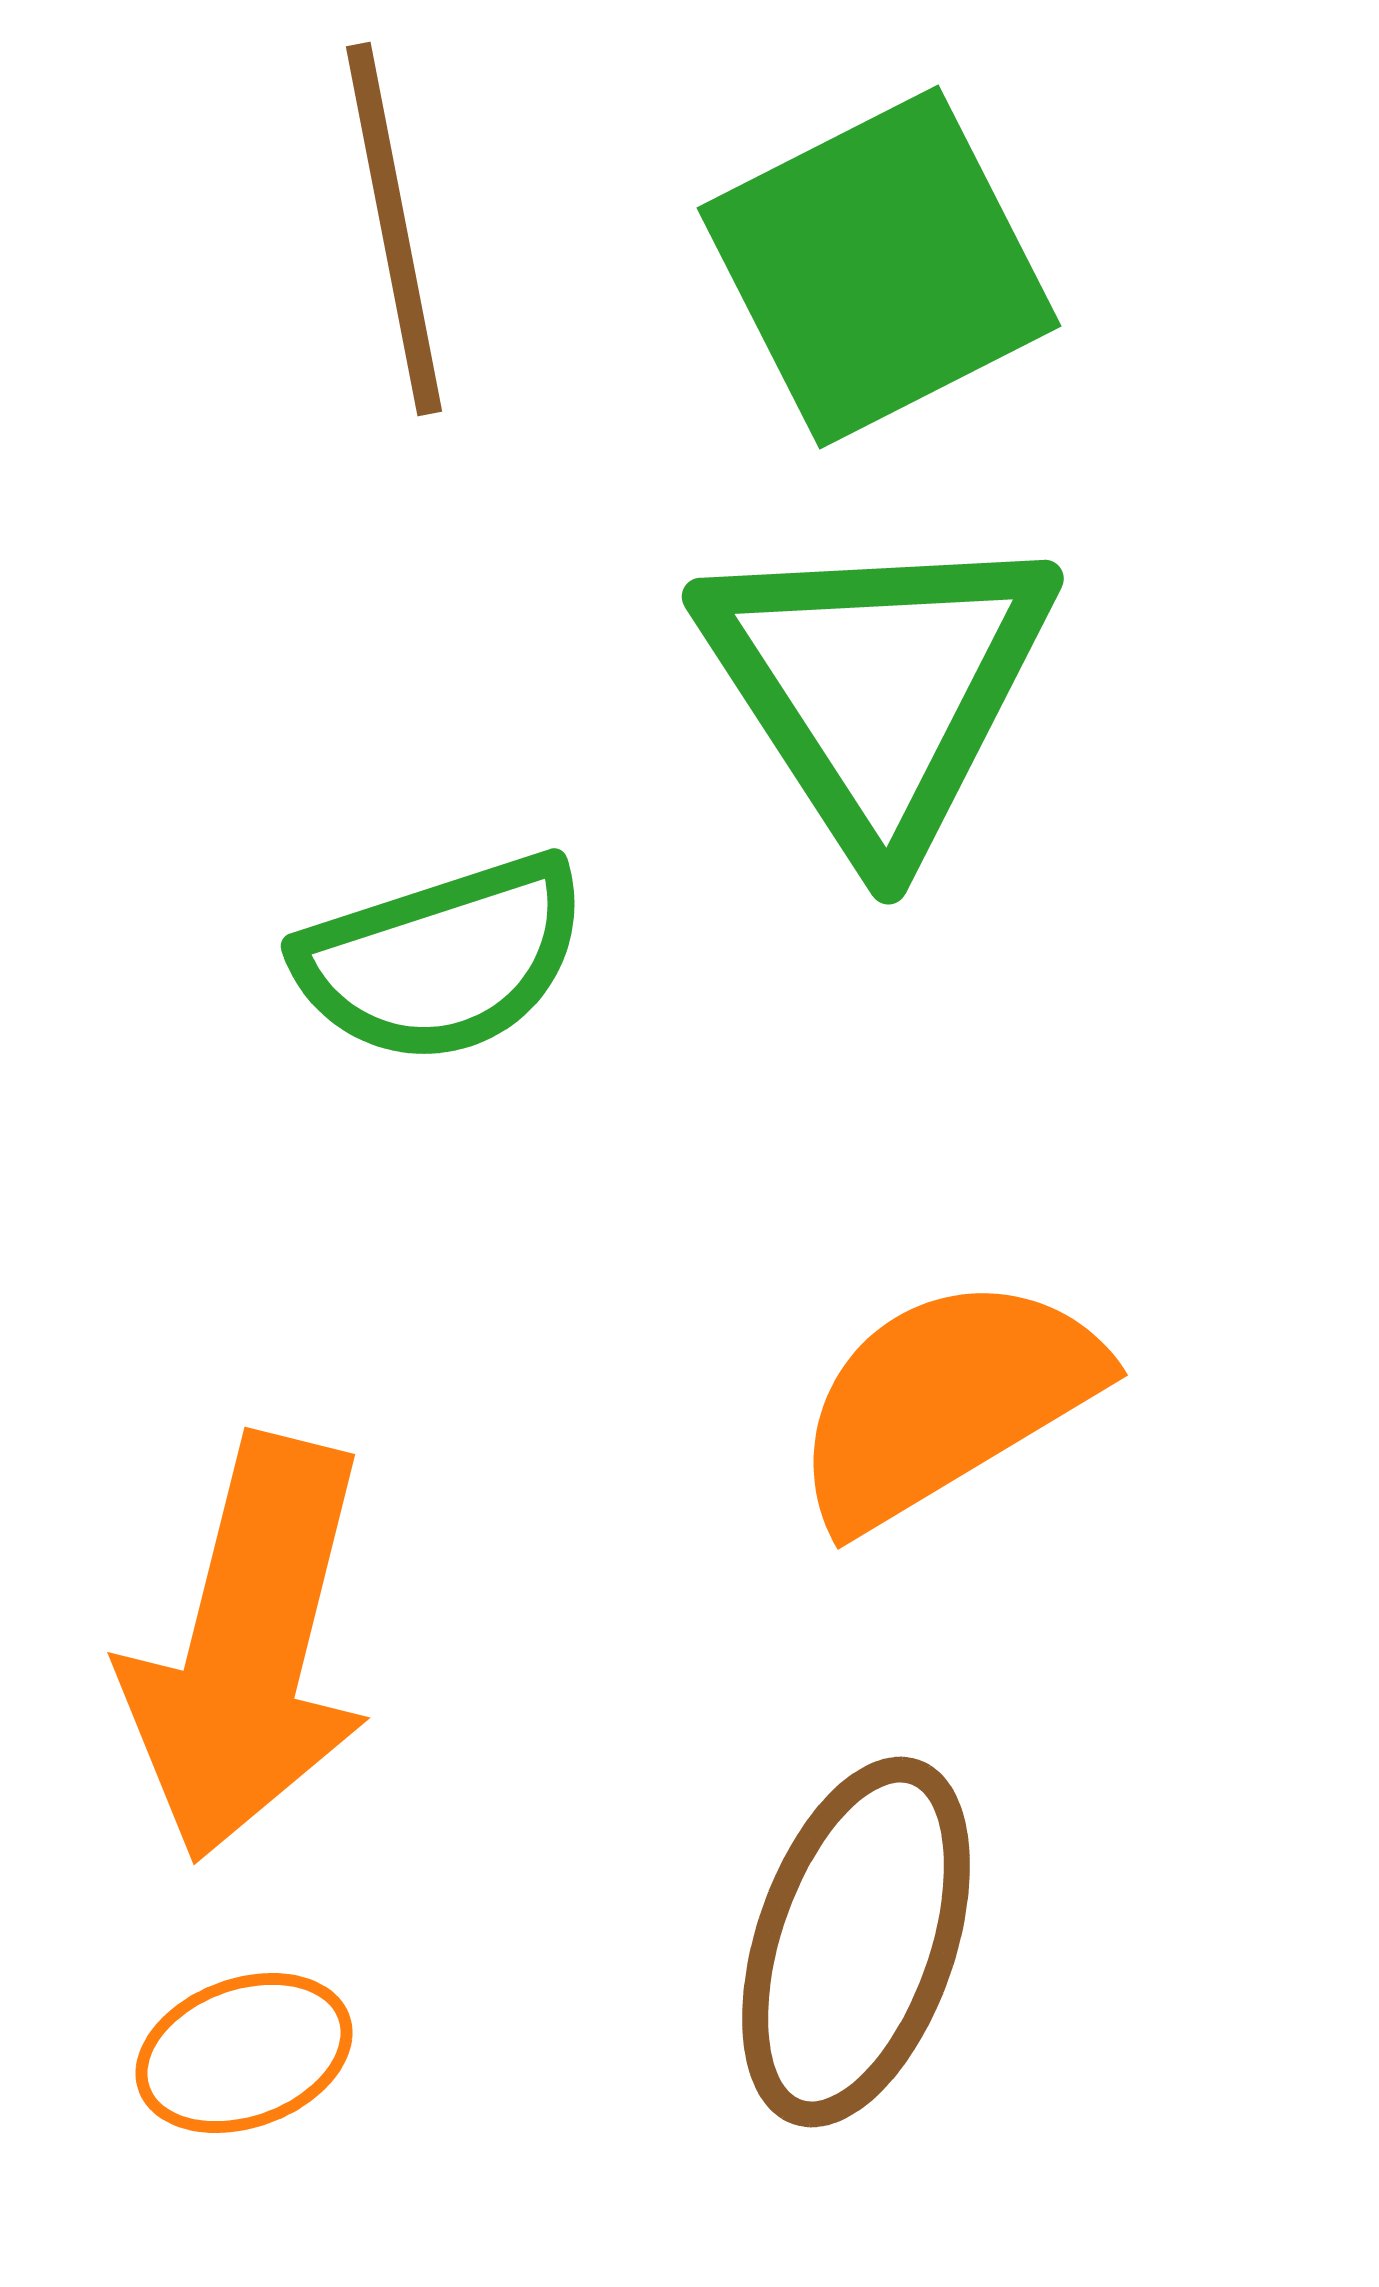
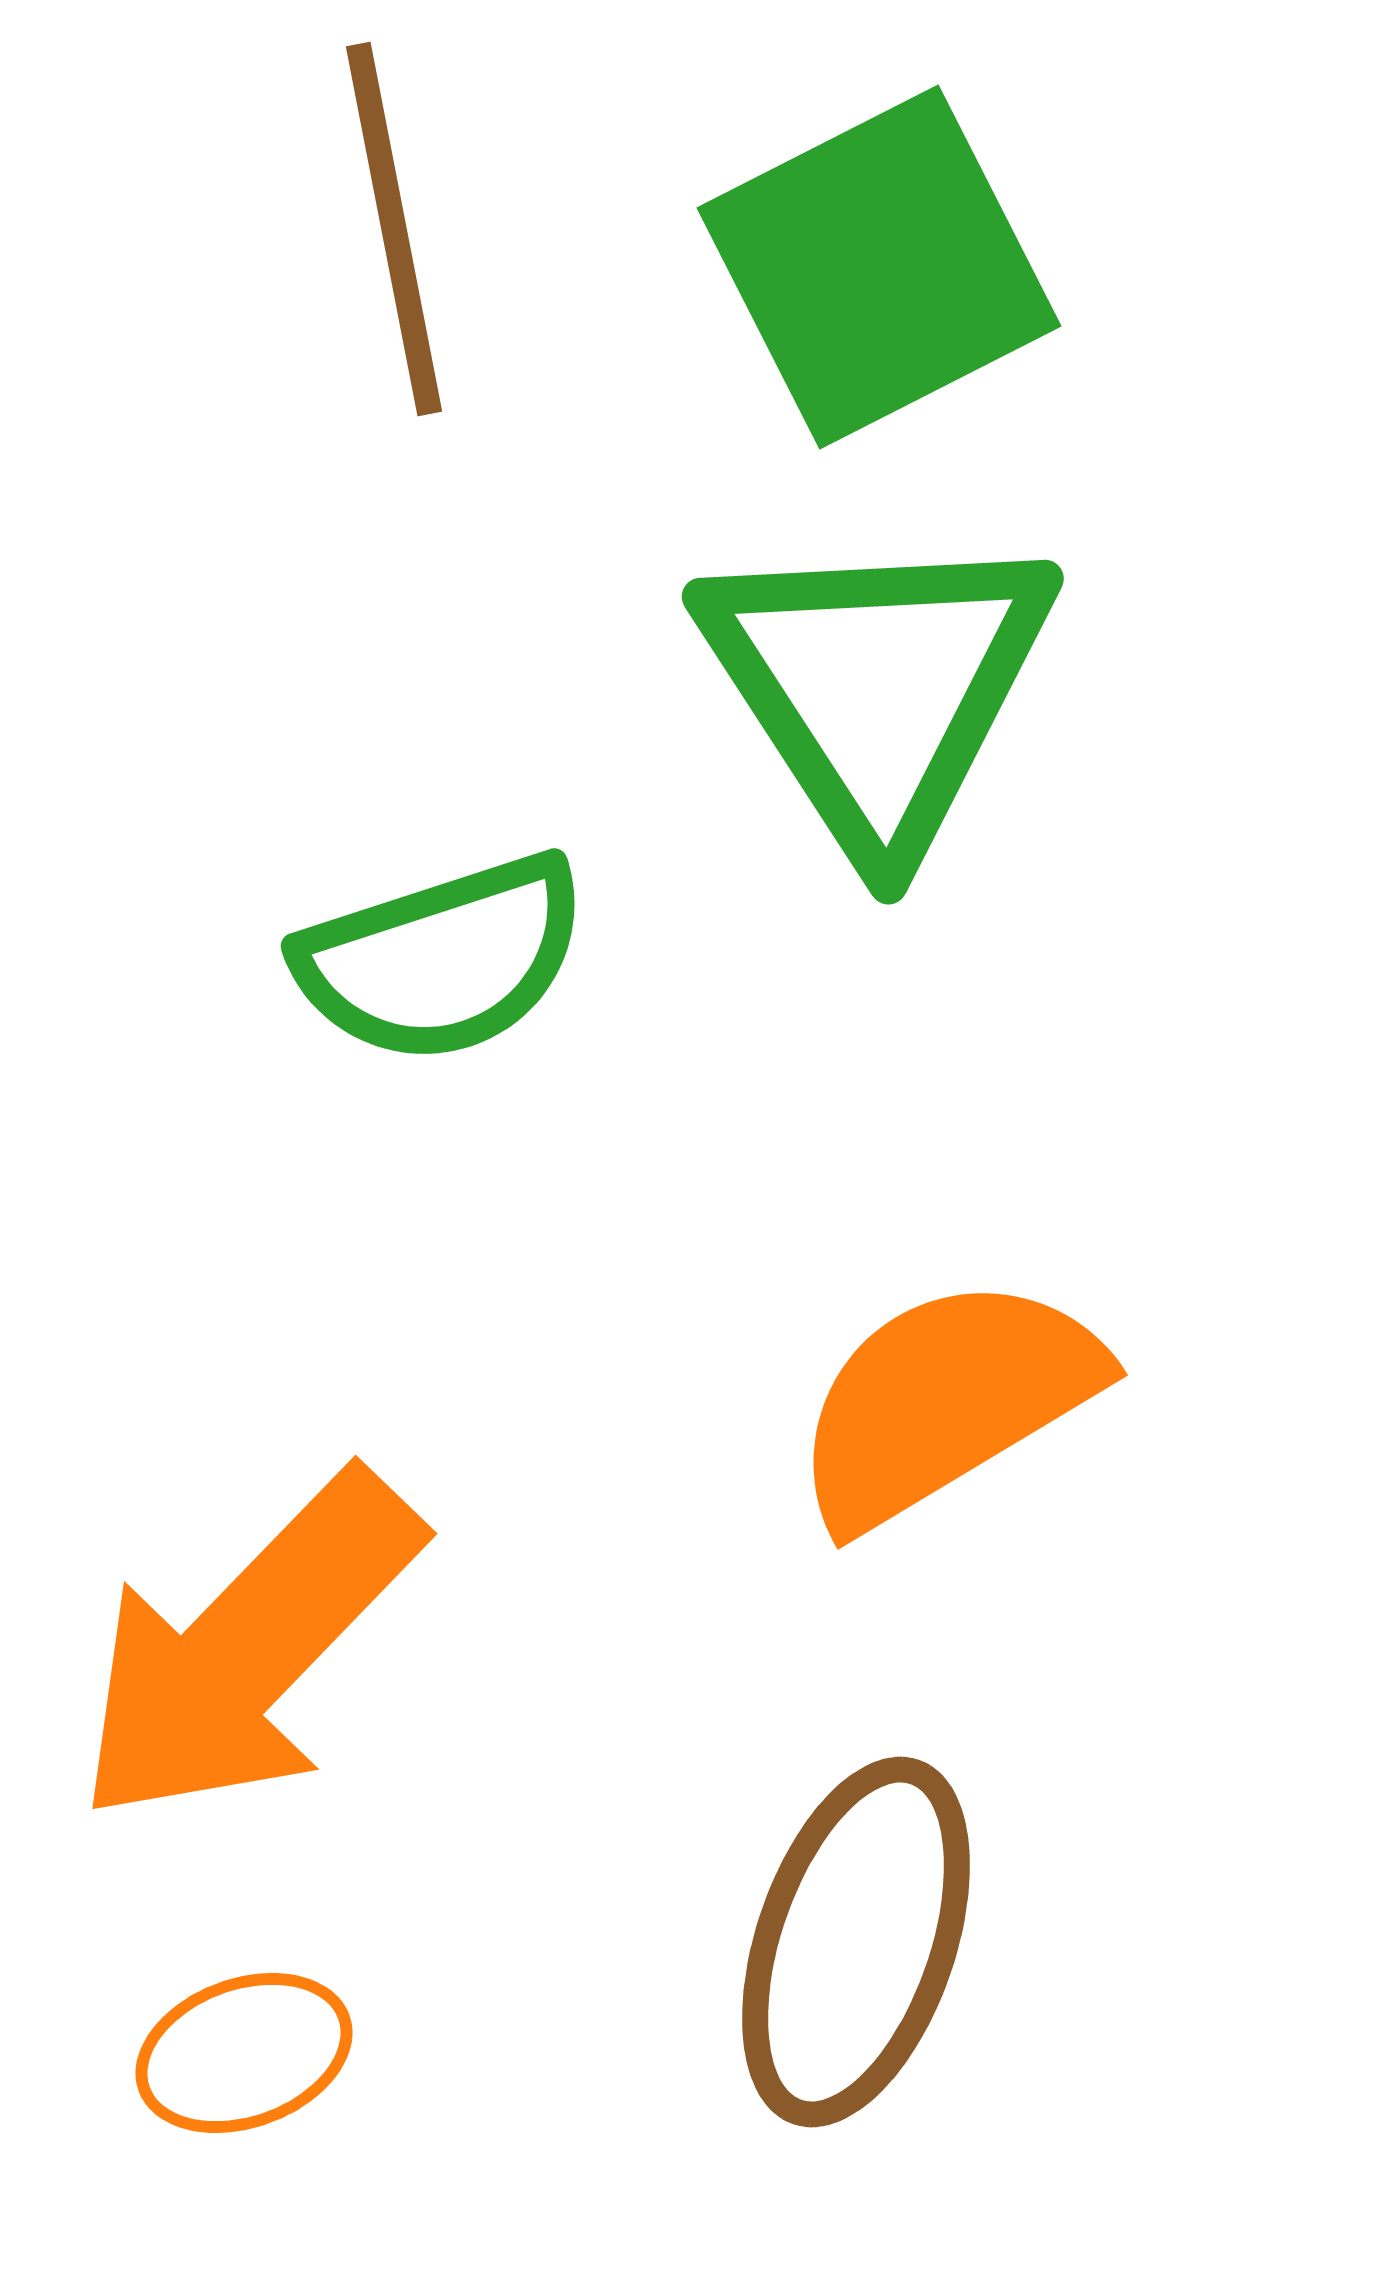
orange arrow: rotated 30 degrees clockwise
